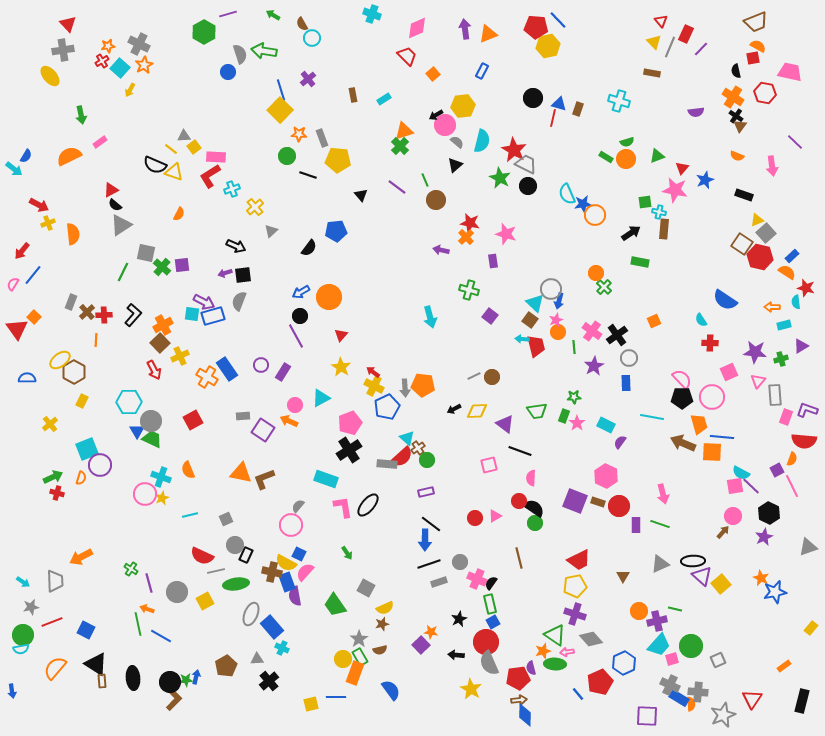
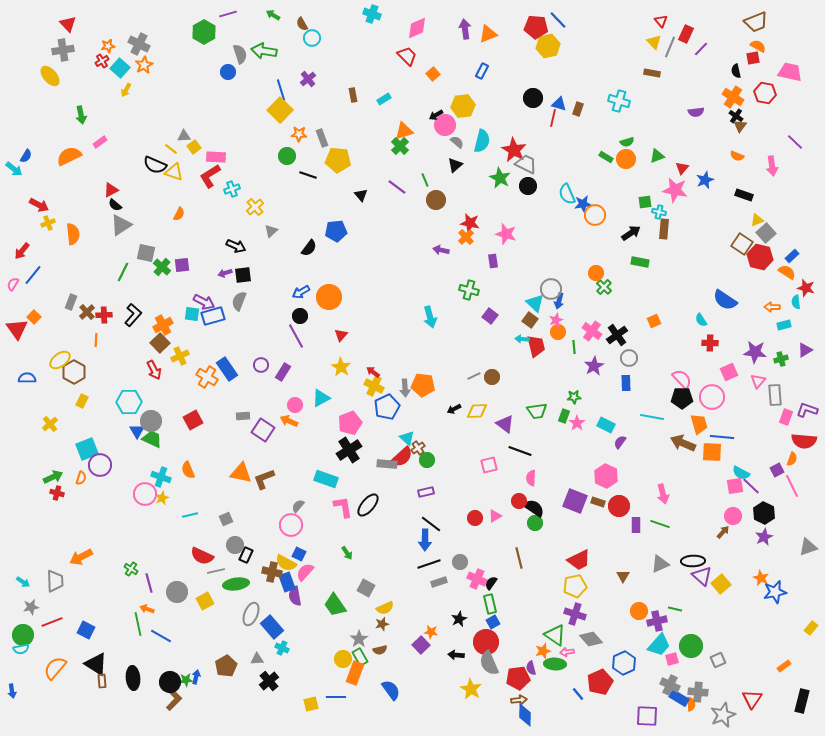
yellow arrow at (130, 90): moved 4 px left
purple triangle at (801, 346): moved 4 px right, 4 px down
black hexagon at (769, 513): moved 5 px left
